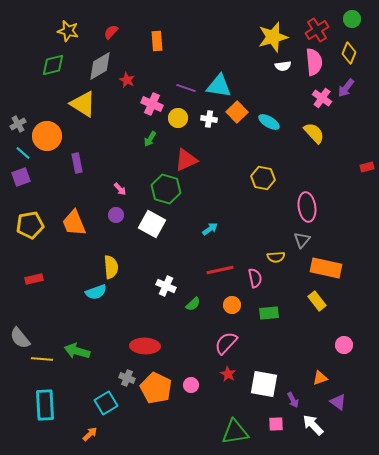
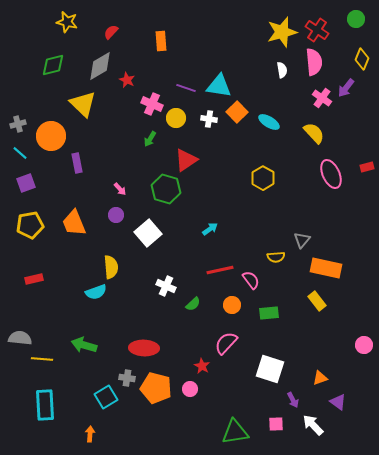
green circle at (352, 19): moved 4 px right
red cross at (317, 30): rotated 25 degrees counterclockwise
yellow star at (68, 31): moved 1 px left, 9 px up
yellow star at (273, 37): moved 9 px right, 5 px up
orange rectangle at (157, 41): moved 4 px right
yellow diamond at (349, 53): moved 13 px right, 6 px down
white semicircle at (283, 66): moved 1 px left, 4 px down; rotated 91 degrees counterclockwise
yellow triangle at (83, 104): rotated 12 degrees clockwise
yellow circle at (178, 118): moved 2 px left
gray cross at (18, 124): rotated 14 degrees clockwise
orange circle at (47, 136): moved 4 px right
cyan line at (23, 153): moved 3 px left
red triangle at (186, 160): rotated 10 degrees counterclockwise
purple square at (21, 177): moved 5 px right, 6 px down
yellow hexagon at (263, 178): rotated 20 degrees clockwise
pink ellipse at (307, 207): moved 24 px right, 33 px up; rotated 16 degrees counterclockwise
white square at (152, 224): moved 4 px left, 9 px down; rotated 20 degrees clockwise
pink semicircle at (255, 278): moved 4 px left, 2 px down; rotated 24 degrees counterclockwise
gray semicircle at (20, 338): rotated 135 degrees clockwise
pink circle at (344, 345): moved 20 px right
red ellipse at (145, 346): moved 1 px left, 2 px down
green arrow at (77, 351): moved 7 px right, 6 px up
red star at (228, 374): moved 26 px left, 8 px up
gray cross at (127, 378): rotated 14 degrees counterclockwise
white square at (264, 384): moved 6 px right, 15 px up; rotated 8 degrees clockwise
pink circle at (191, 385): moved 1 px left, 4 px down
orange pentagon at (156, 388): rotated 12 degrees counterclockwise
cyan square at (106, 403): moved 6 px up
orange arrow at (90, 434): rotated 42 degrees counterclockwise
